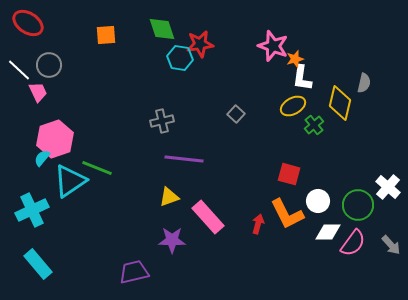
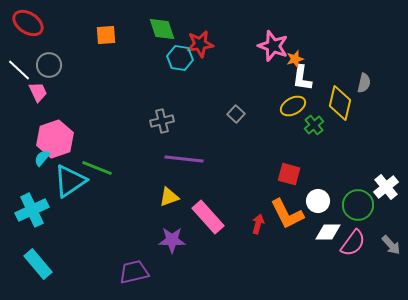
white cross: moved 2 px left; rotated 10 degrees clockwise
